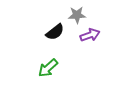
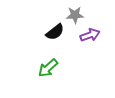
gray star: moved 2 px left
